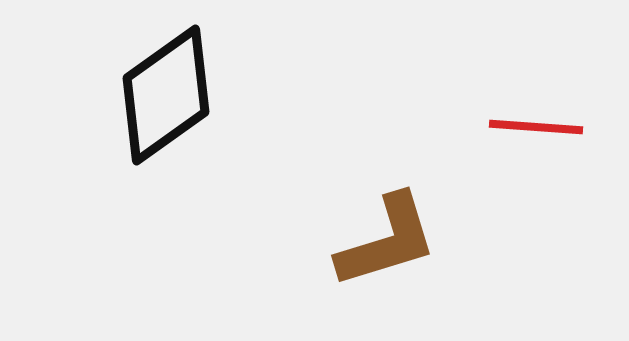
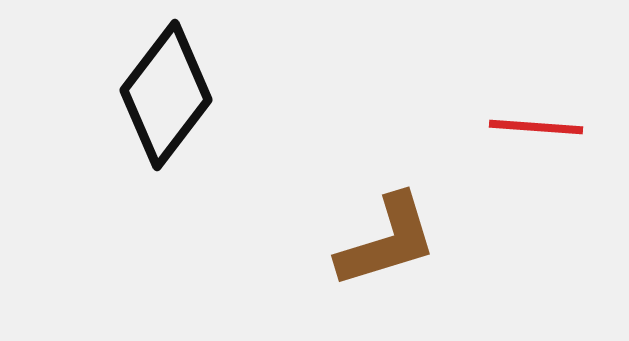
black diamond: rotated 17 degrees counterclockwise
